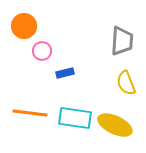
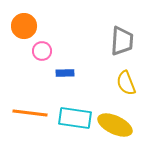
blue rectangle: rotated 12 degrees clockwise
